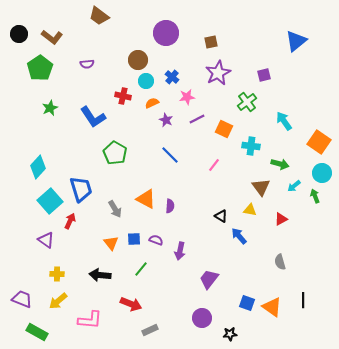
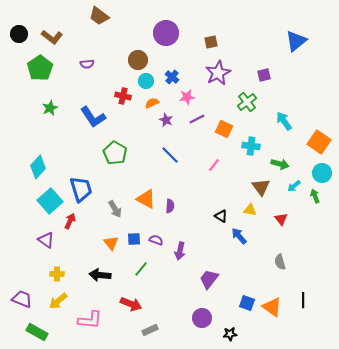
red triangle at (281, 219): rotated 40 degrees counterclockwise
